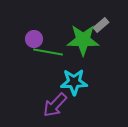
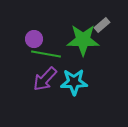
gray rectangle: moved 1 px right
green line: moved 2 px left, 2 px down
purple arrow: moved 10 px left, 26 px up
